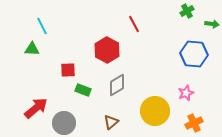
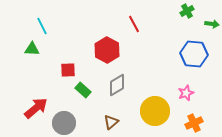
green rectangle: rotated 21 degrees clockwise
